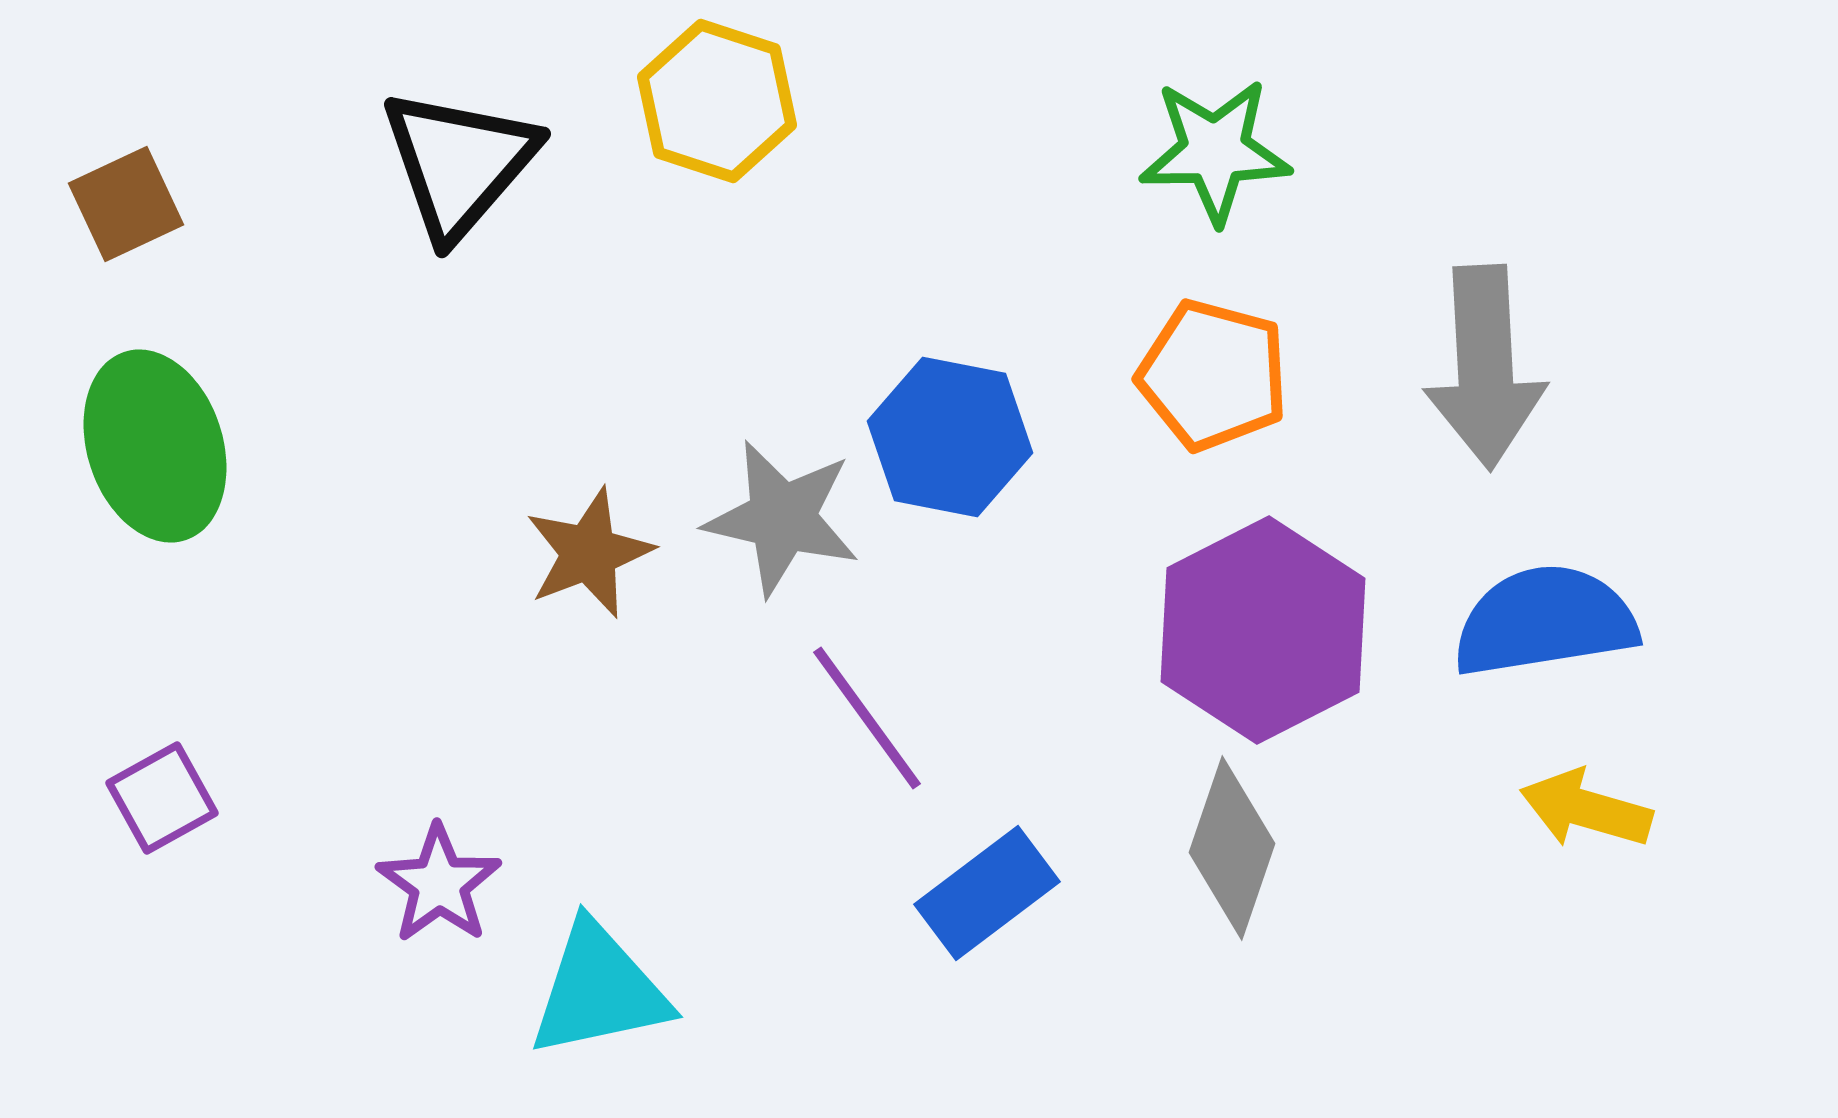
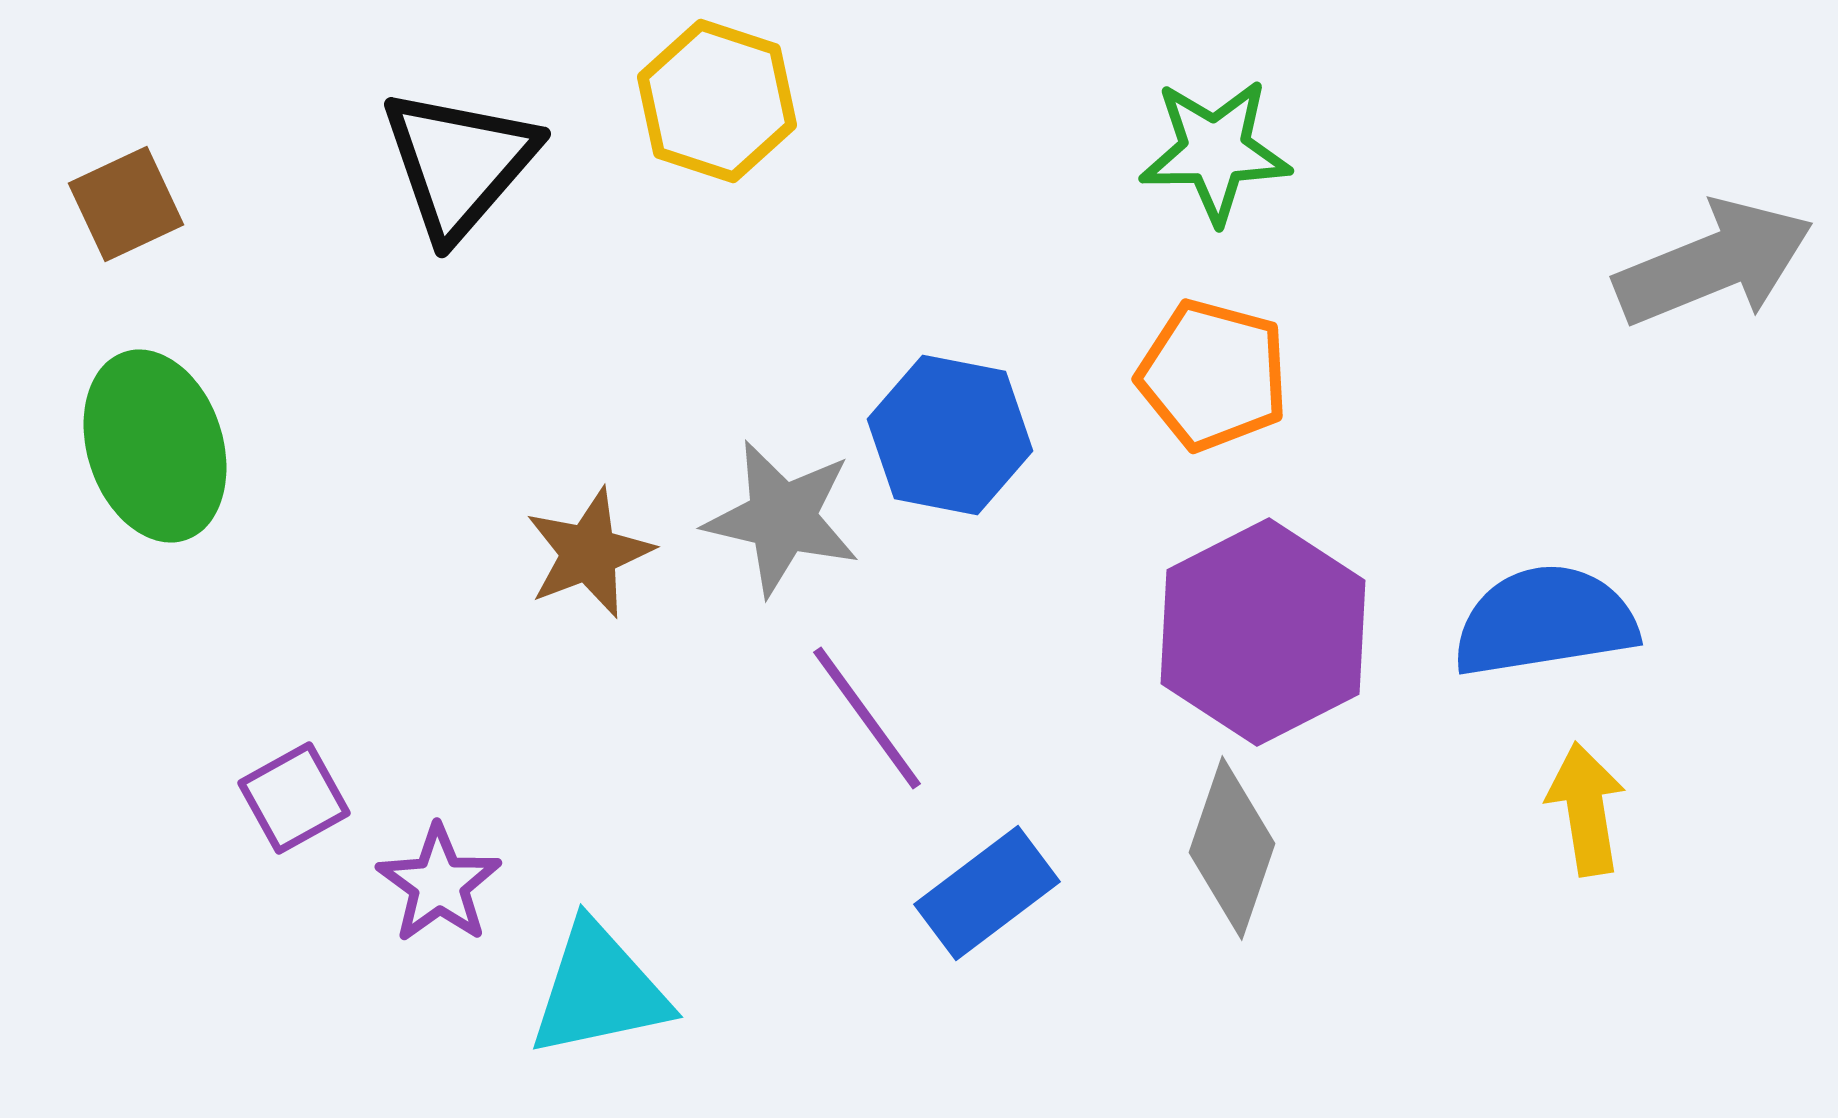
gray arrow: moved 229 px right, 104 px up; rotated 109 degrees counterclockwise
blue hexagon: moved 2 px up
purple hexagon: moved 2 px down
purple square: moved 132 px right
yellow arrow: rotated 65 degrees clockwise
